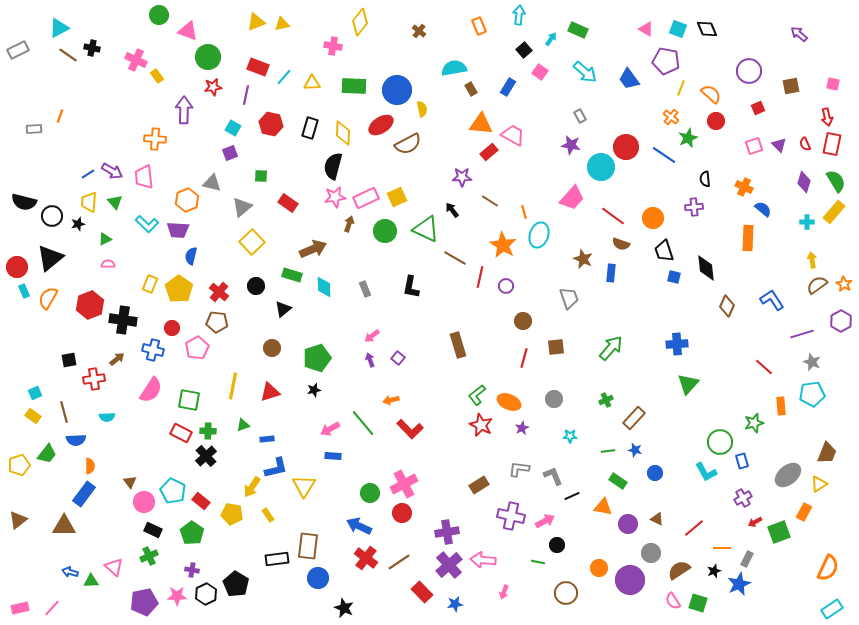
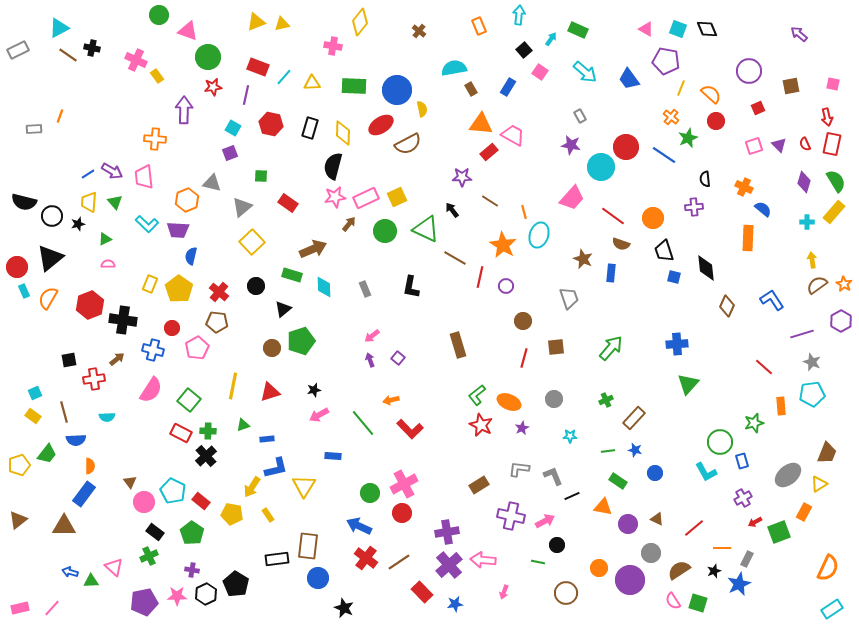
brown arrow at (349, 224): rotated 21 degrees clockwise
green pentagon at (317, 358): moved 16 px left, 17 px up
green square at (189, 400): rotated 30 degrees clockwise
pink arrow at (330, 429): moved 11 px left, 14 px up
black rectangle at (153, 530): moved 2 px right, 2 px down; rotated 12 degrees clockwise
